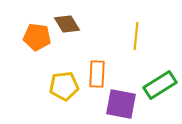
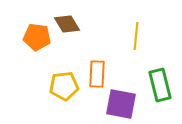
green rectangle: rotated 72 degrees counterclockwise
